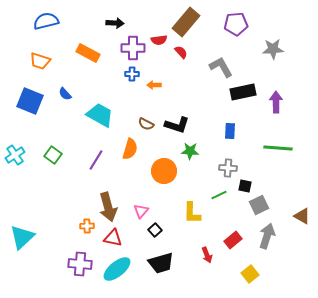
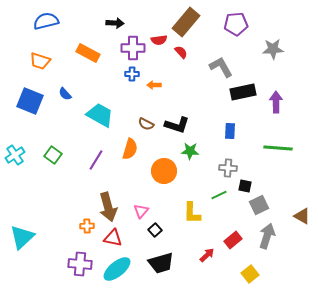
red arrow at (207, 255): rotated 112 degrees counterclockwise
